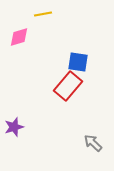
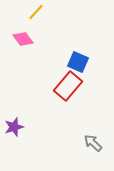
yellow line: moved 7 px left, 2 px up; rotated 36 degrees counterclockwise
pink diamond: moved 4 px right, 2 px down; rotated 70 degrees clockwise
blue square: rotated 15 degrees clockwise
